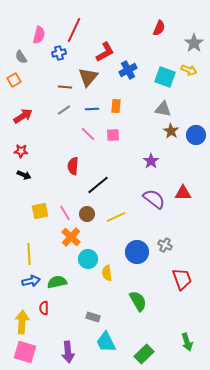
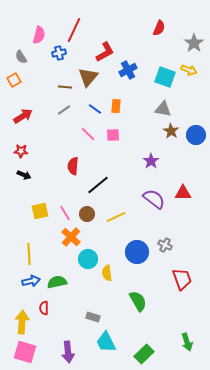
blue line at (92, 109): moved 3 px right; rotated 40 degrees clockwise
